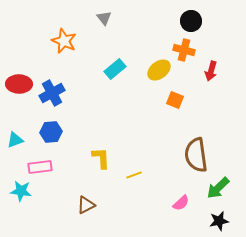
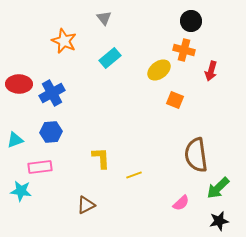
cyan rectangle: moved 5 px left, 11 px up
